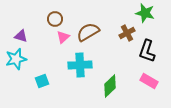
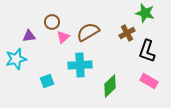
brown circle: moved 3 px left, 3 px down
purple triangle: moved 8 px right; rotated 24 degrees counterclockwise
cyan square: moved 5 px right
